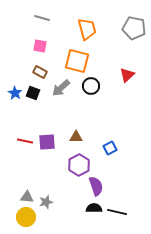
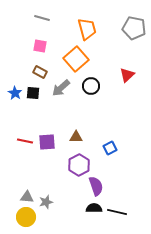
orange square: moved 1 px left, 2 px up; rotated 35 degrees clockwise
black square: rotated 16 degrees counterclockwise
